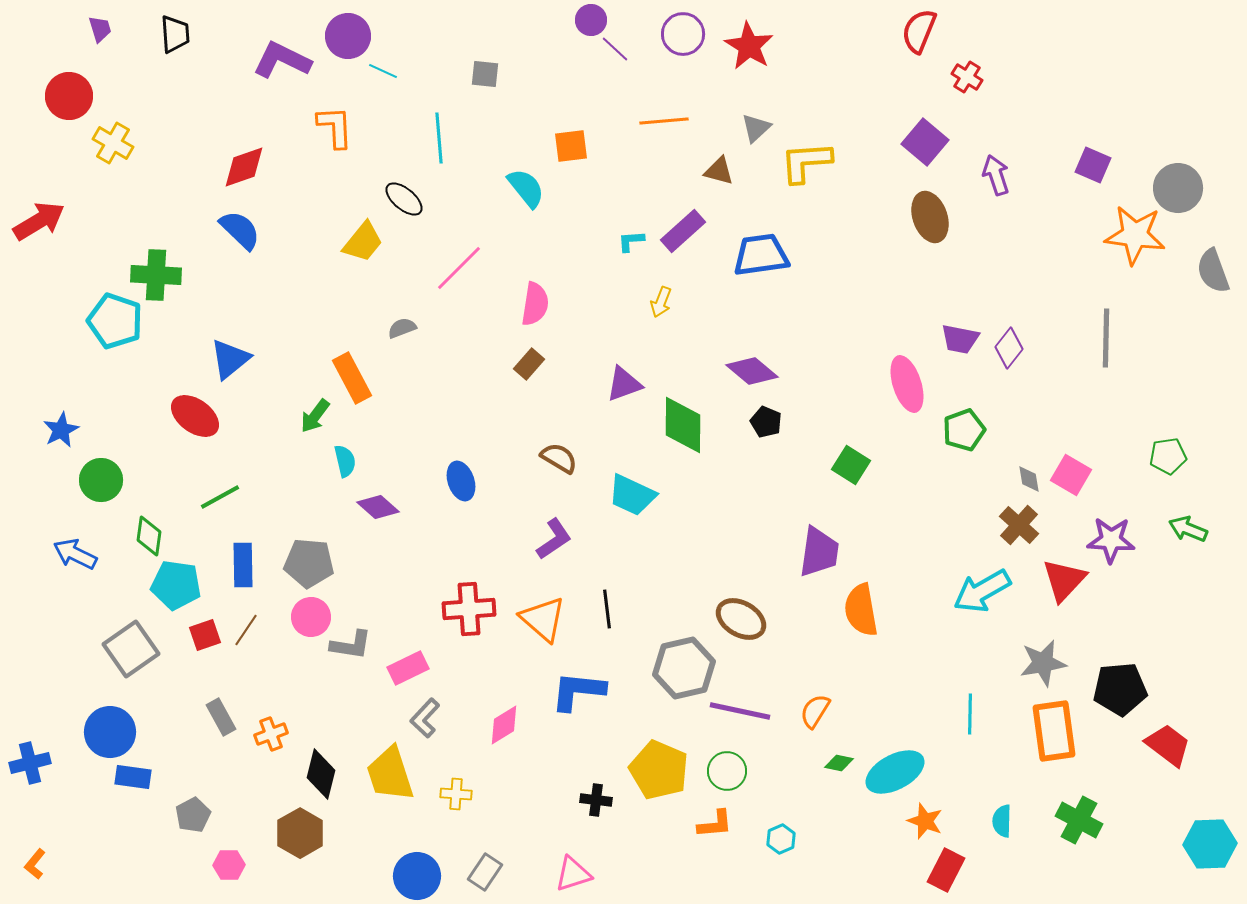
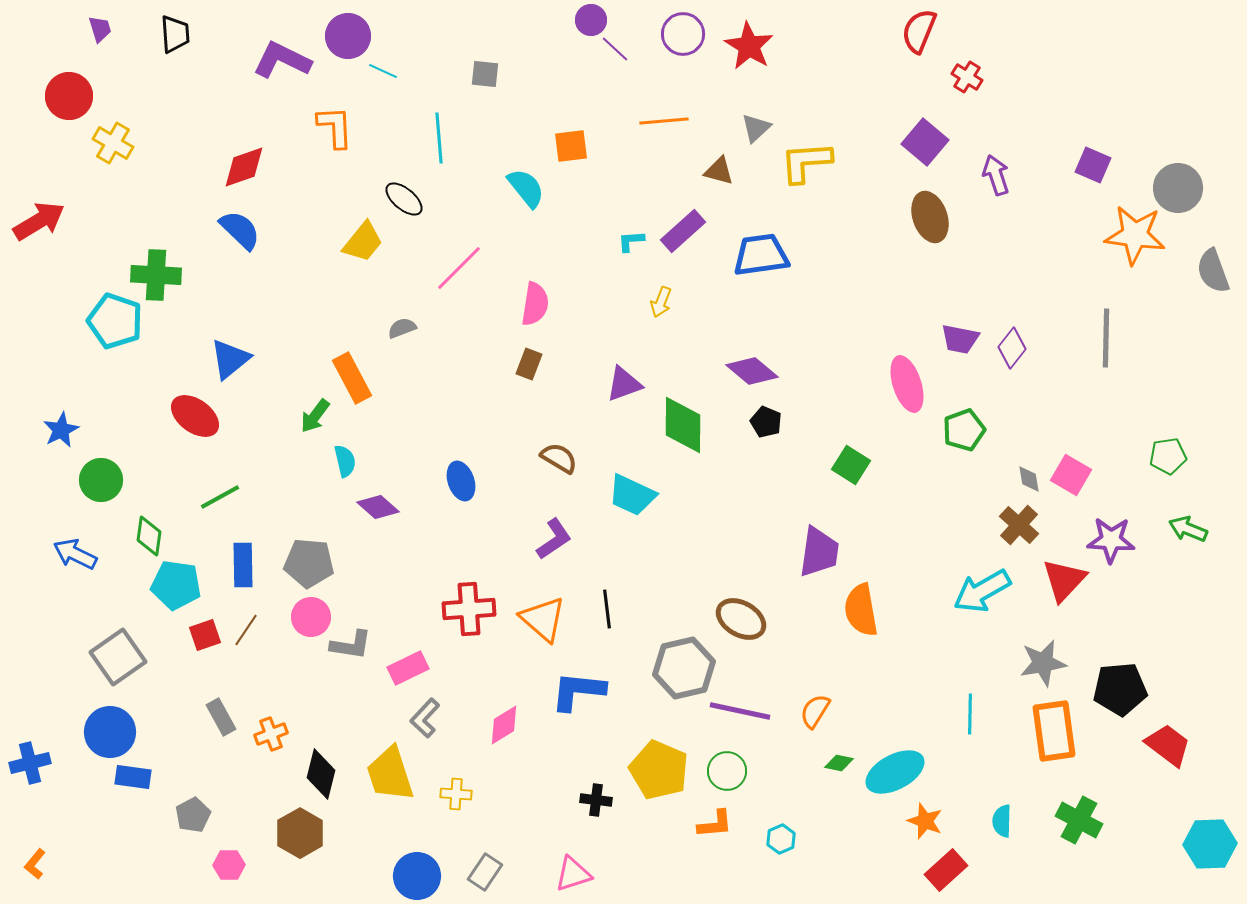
purple diamond at (1009, 348): moved 3 px right
brown rectangle at (529, 364): rotated 20 degrees counterclockwise
gray square at (131, 649): moved 13 px left, 8 px down
red rectangle at (946, 870): rotated 21 degrees clockwise
